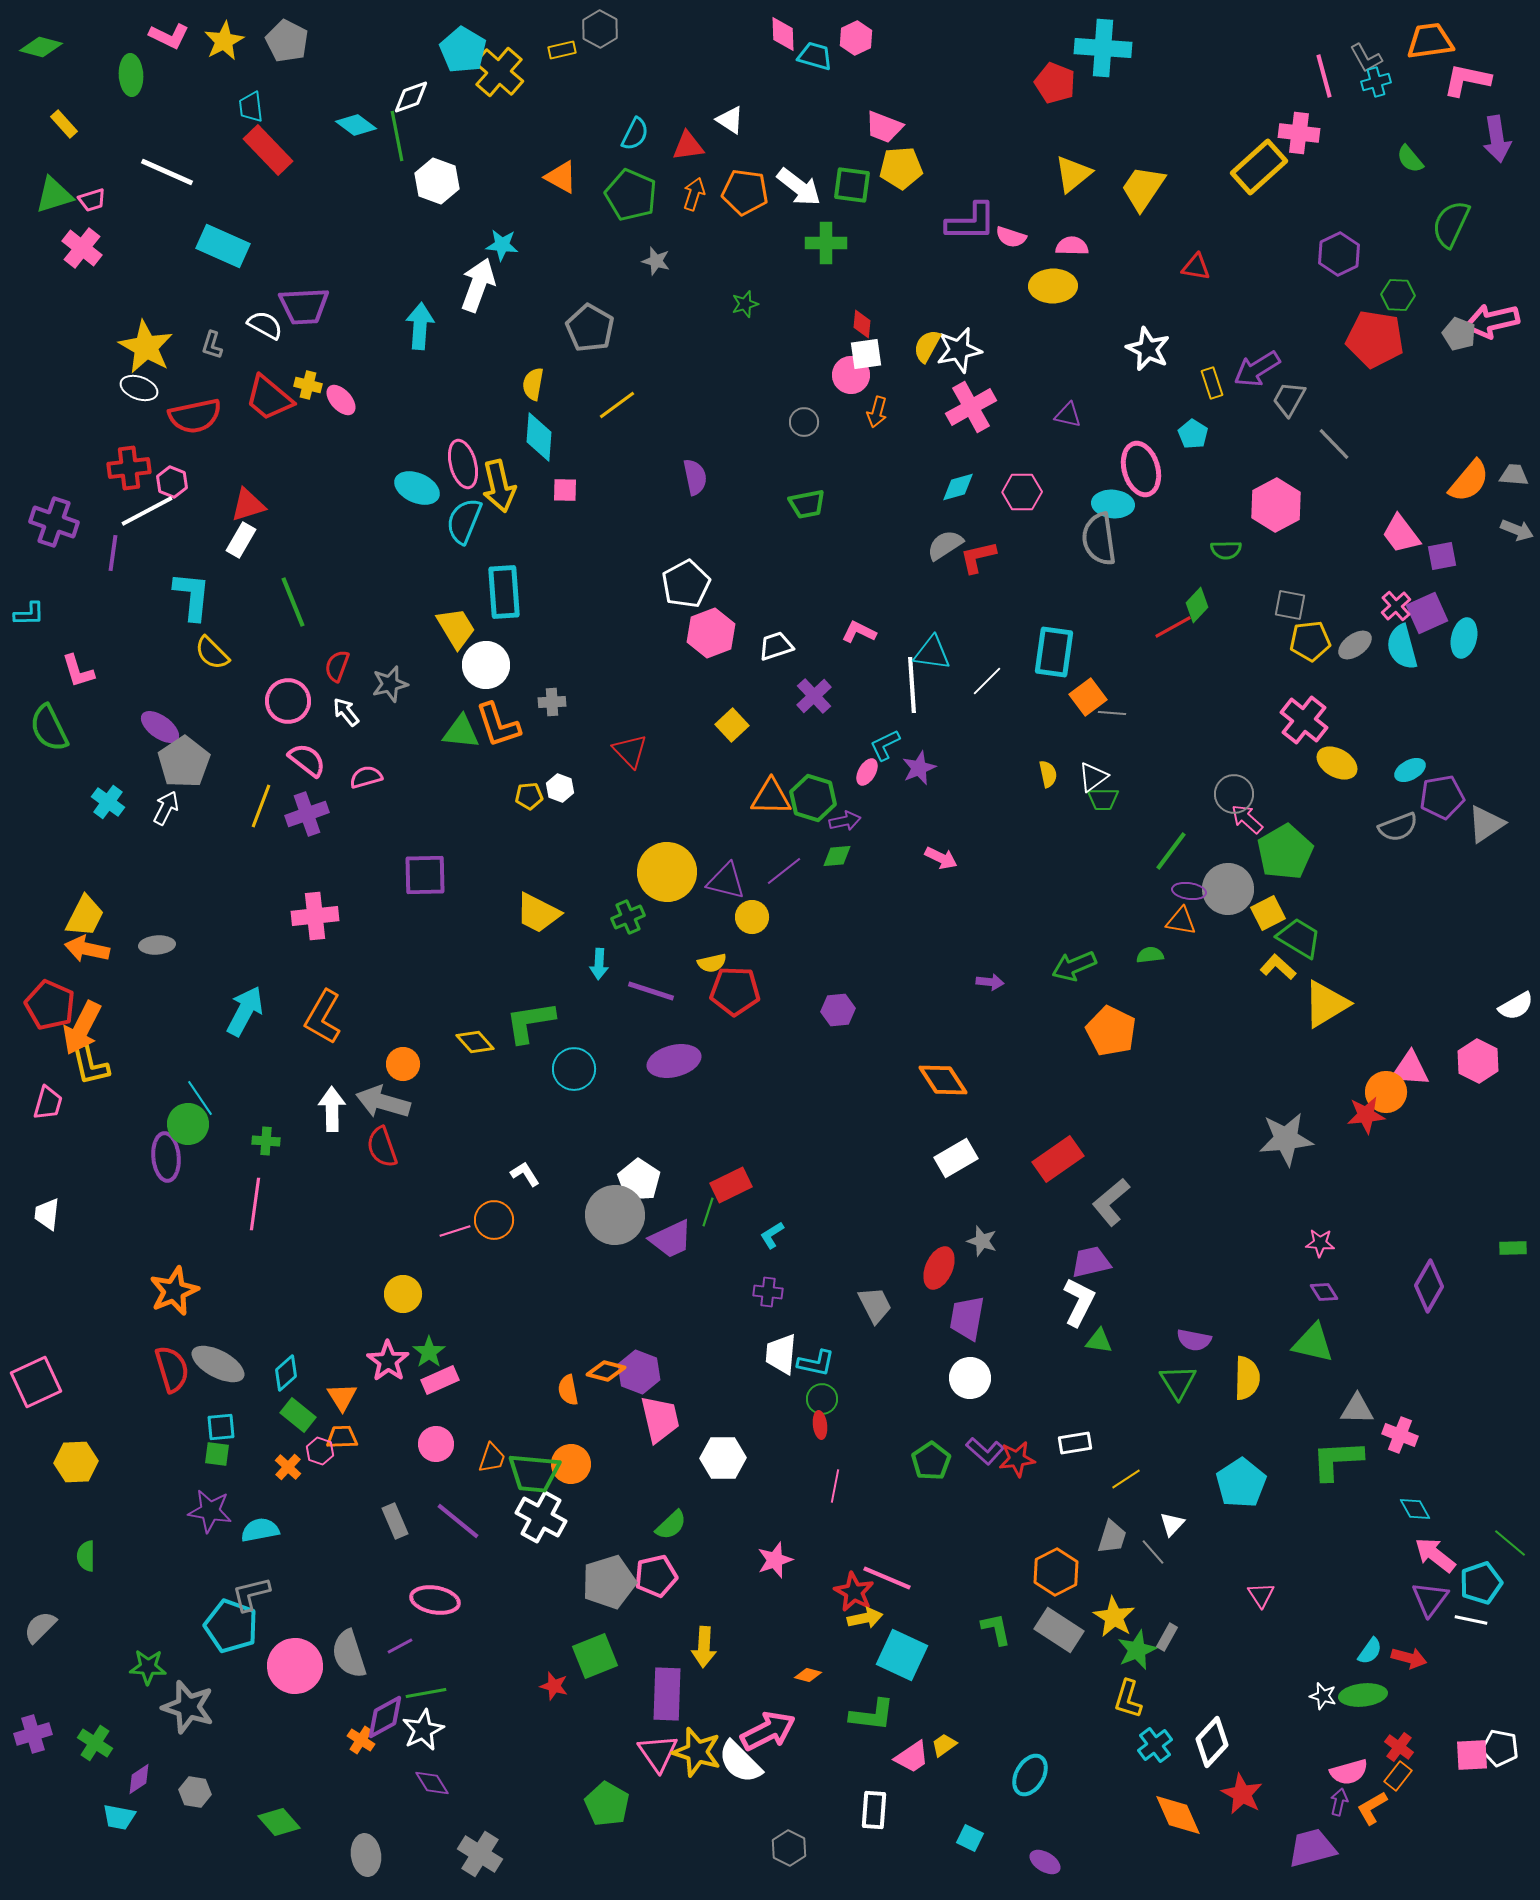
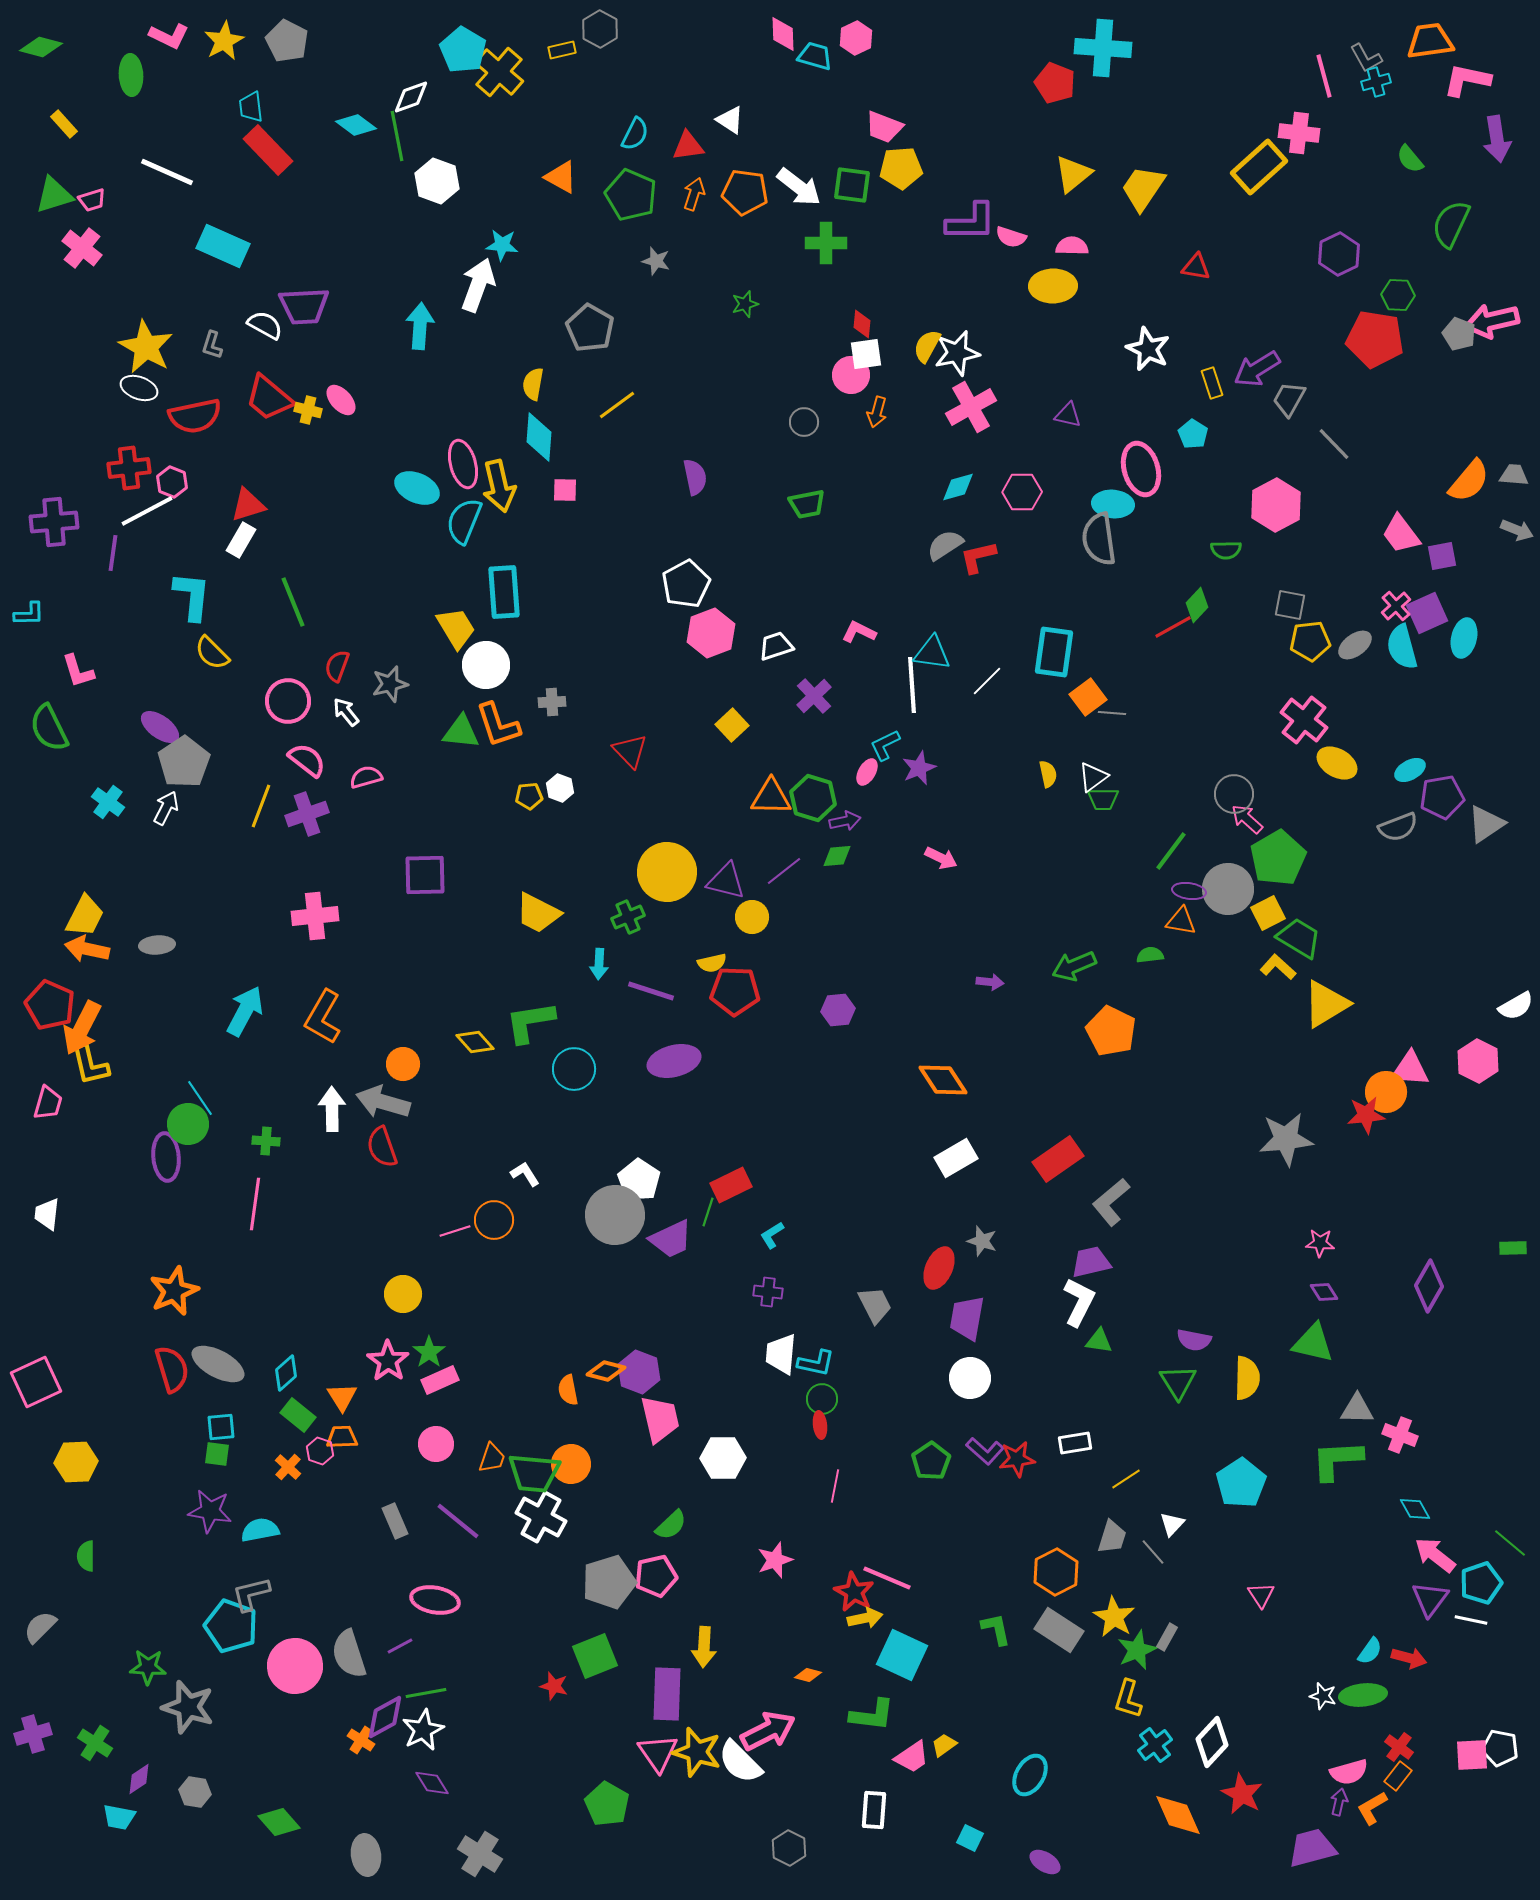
white star at (959, 350): moved 2 px left, 3 px down
yellow cross at (308, 385): moved 25 px down
purple cross at (54, 522): rotated 24 degrees counterclockwise
green pentagon at (1285, 852): moved 7 px left, 6 px down
